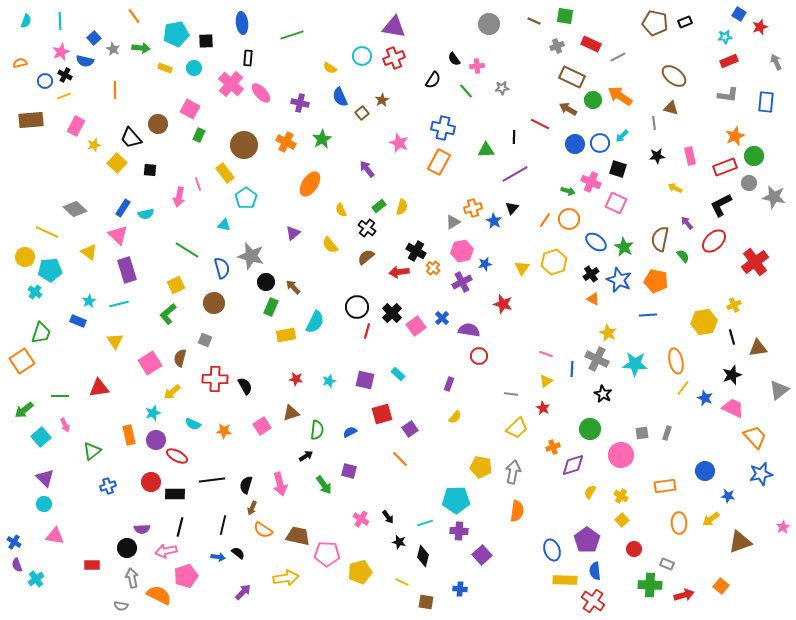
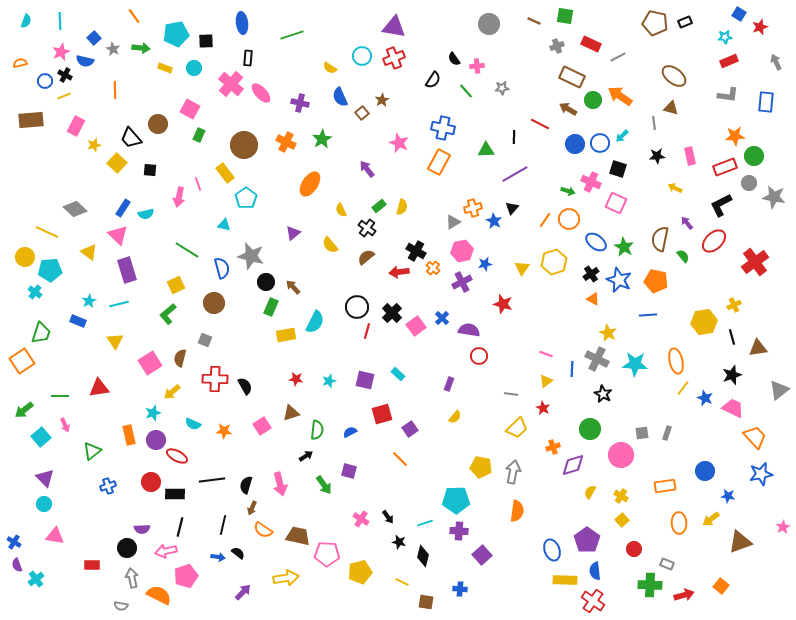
orange star at (735, 136): rotated 18 degrees clockwise
